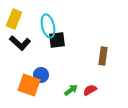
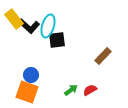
yellow rectangle: rotated 60 degrees counterclockwise
cyan ellipse: rotated 30 degrees clockwise
black L-shape: moved 9 px right, 17 px up
brown rectangle: rotated 36 degrees clockwise
blue circle: moved 10 px left
orange square: moved 2 px left, 7 px down
